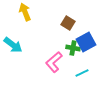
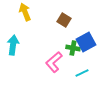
brown square: moved 4 px left, 3 px up
cyan arrow: rotated 120 degrees counterclockwise
